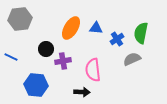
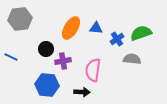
green semicircle: rotated 60 degrees clockwise
gray semicircle: rotated 30 degrees clockwise
pink semicircle: rotated 15 degrees clockwise
blue hexagon: moved 11 px right
